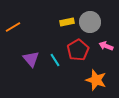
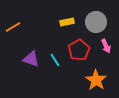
gray circle: moved 6 px right
pink arrow: rotated 136 degrees counterclockwise
red pentagon: moved 1 px right
purple triangle: rotated 30 degrees counterclockwise
orange star: rotated 15 degrees clockwise
